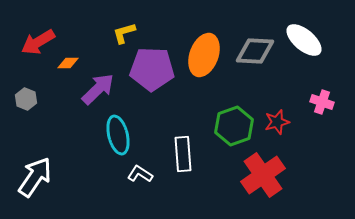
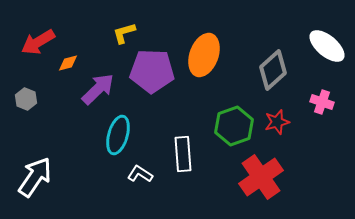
white ellipse: moved 23 px right, 6 px down
gray diamond: moved 18 px right, 19 px down; rotated 45 degrees counterclockwise
orange diamond: rotated 15 degrees counterclockwise
purple pentagon: moved 2 px down
cyan ellipse: rotated 30 degrees clockwise
red cross: moved 2 px left, 2 px down
